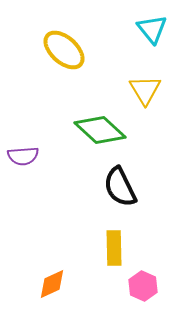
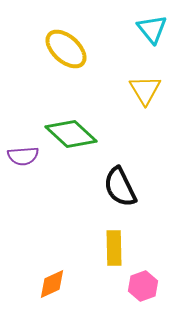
yellow ellipse: moved 2 px right, 1 px up
green diamond: moved 29 px left, 4 px down
pink hexagon: rotated 16 degrees clockwise
